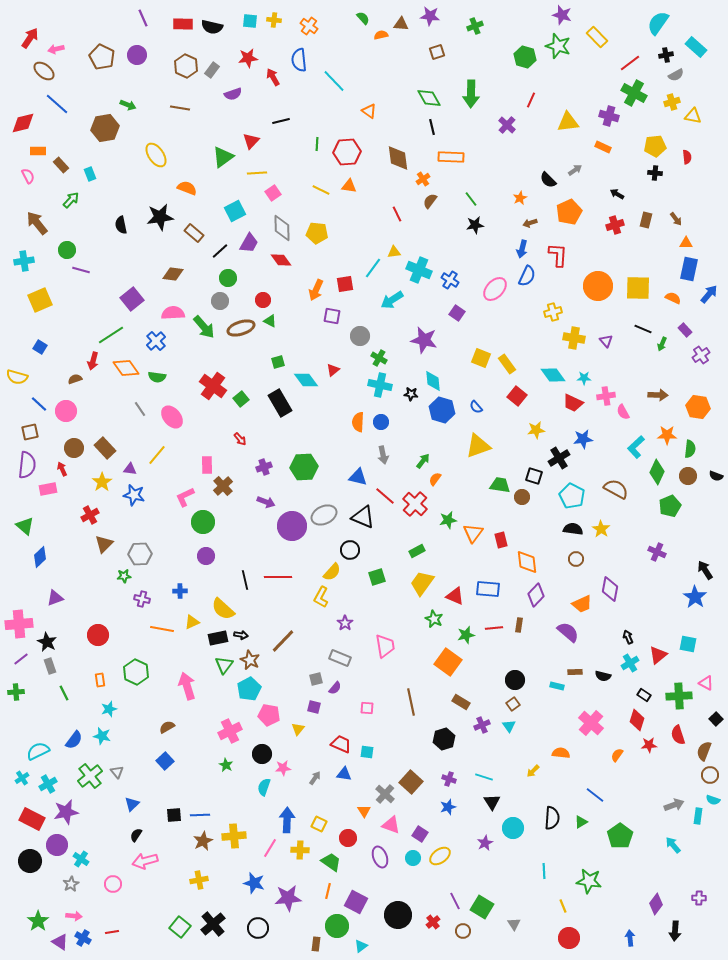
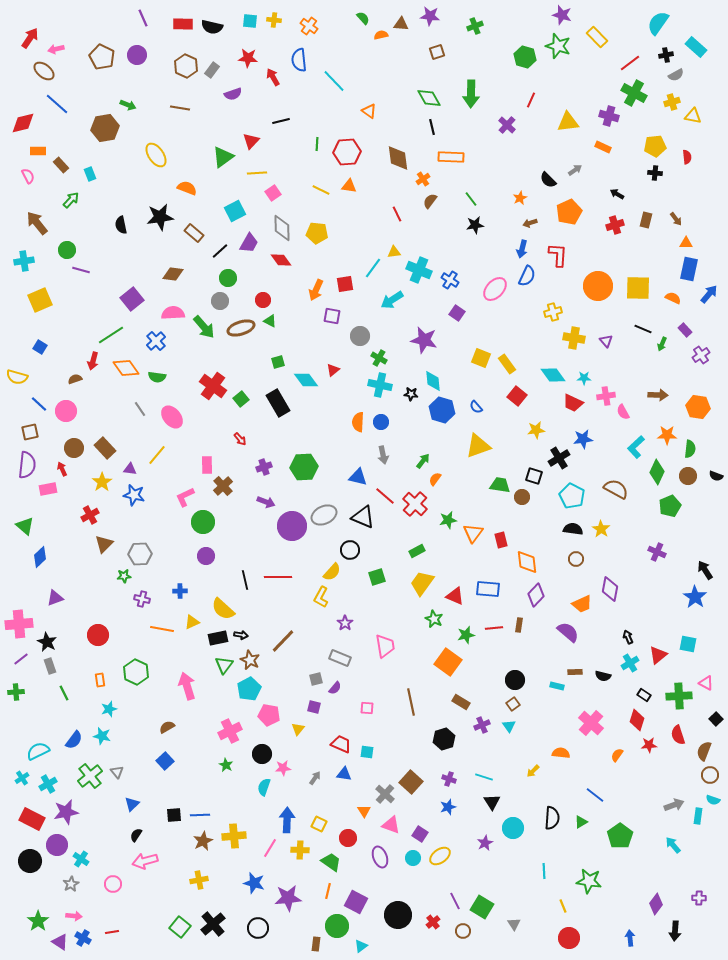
red star at (248, 58): rotated 12 degrees clockwise
black rectangle at (280, 403): moved 2 px left
